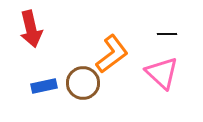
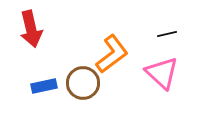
black line: rotated 12 degrees counterclockwise
